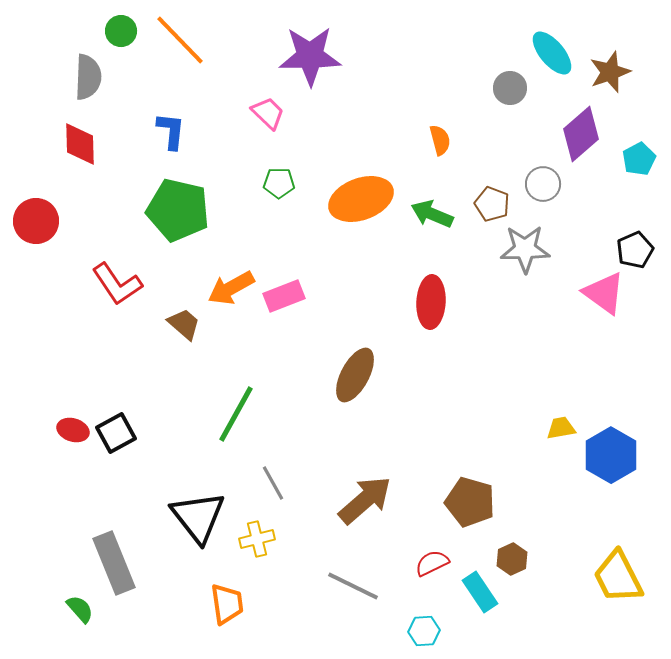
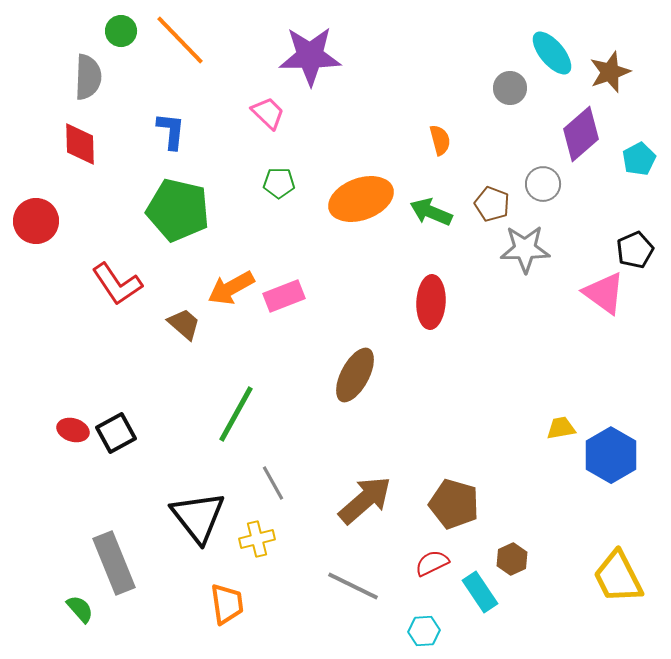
green arrow at (432, 214): moved 1 px left, 2 px up
brown pentagon at (470, 502): moved 16 px left, 2 px down
